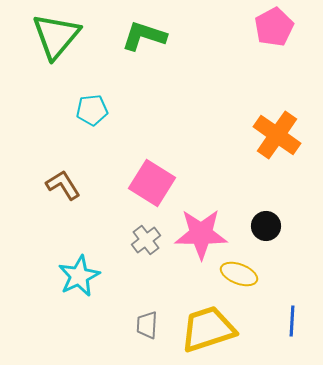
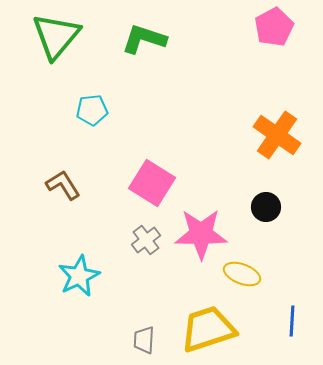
green L-shape: moved 3 px down
black circle: moved 19 px up
yellow ellipse: moved 3 px right
gray trapezoid: moved 3 px left, 15 px down
